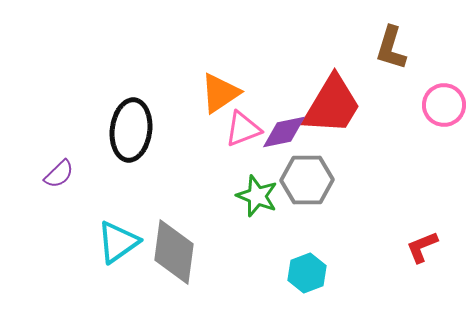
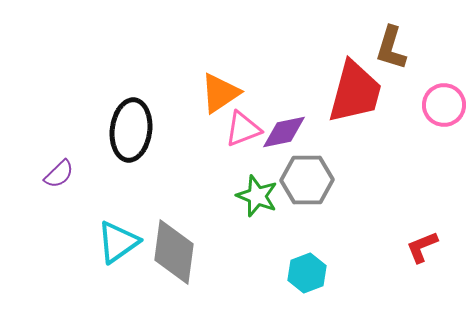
red trapezoid: moved 23 px right, 13 px up; rotated 16 degrees counterclockwise
